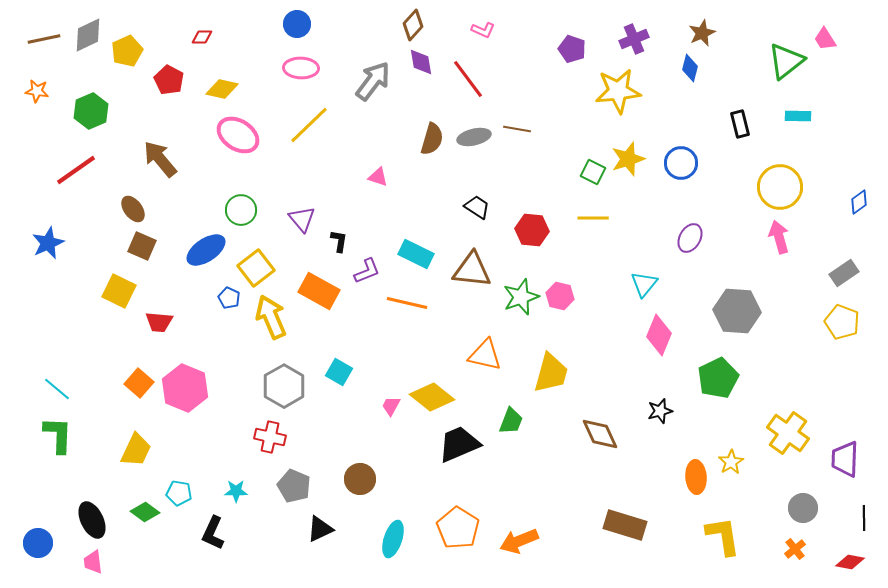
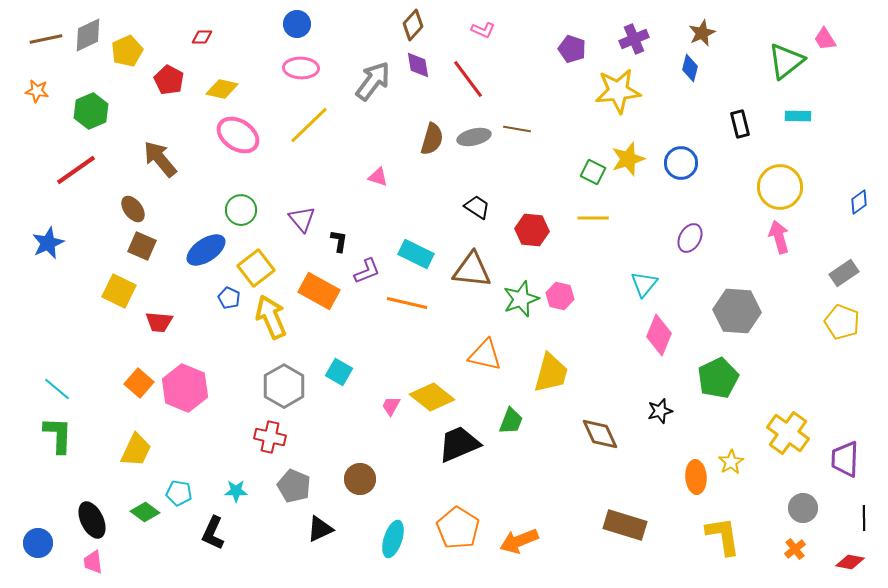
brown line at (44, 39): moved 2 px right
purple diamond at (421, 62): moved 3 px left, 3 px down
green star at (521, 297): moved 2 px down
